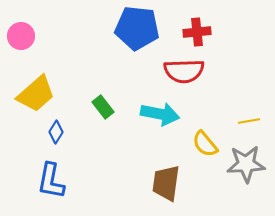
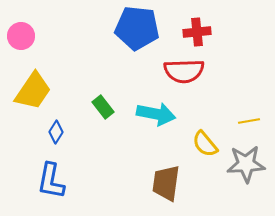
yellow trapezoid: moved 3 px left, 3 px up; rotated 15 degrees counterclockwise
cyan arrow: moved 4 px left
